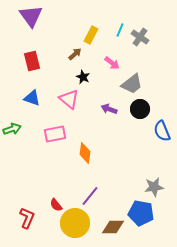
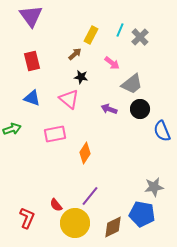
gray cross: rotated 12 degrees clockwise
black star: moved 2 px left; rotated 16 degrees counterclockwise
orange diamond: rotated 25 degrees clockwise
blue pentagon: moved 1 px right, 1 px down
brown diamond: rotated 25 degrees counterclockwise
